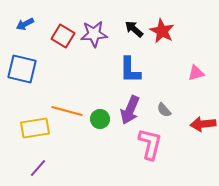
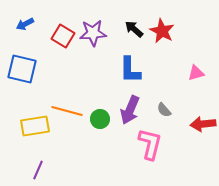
purple star: moved 1 px left, 1 px up
yellow rectangle: moved 2 px up
purple line: moved 2 px down; rotated 18 degrees counterclockwise
